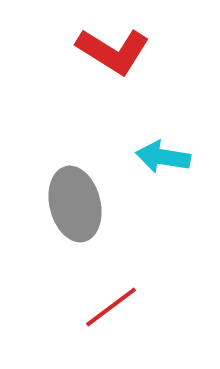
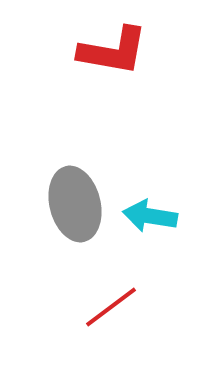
red L-shape: rotated 22 degrees counterclockwise
cyan arrow: moved 13 px left, 59 px down
